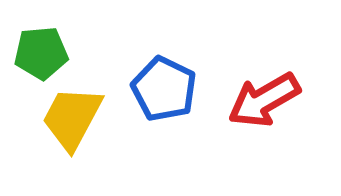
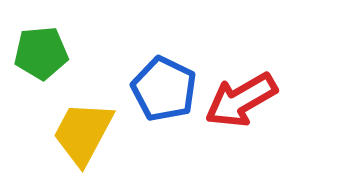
red arrow: moved 23 px left
yellow trapezoid: moved 11 px right, 15 px down
